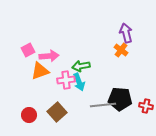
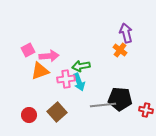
orange cross: moved 1 px left
pink cross: moved 1 px up
red cross: moved 4 px down
